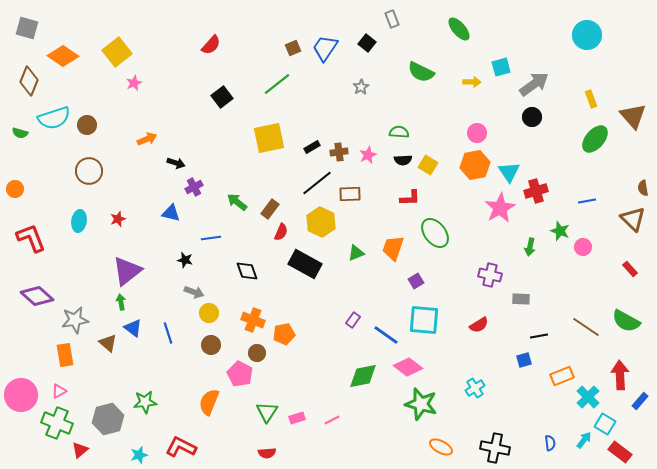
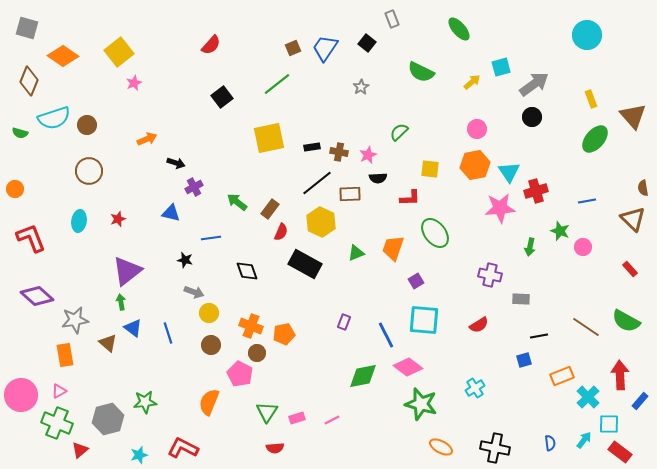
yellow square at (117, 52): moved 2 px right
yellow arrow at (472, 82): rotated 42 degrees counterclockwise
green semicircle at (399, 132): rotated 48 degrees counterclockwise
pink circle at (477, 133): moved 4 px up
black rectangle at (312, 147): rotated 21 degrees clockwise
brown cross at (339, 152): rotated 18 degrees clockwise
black semicircle at (403, 160): moved 25 px left, 18 px down
yellow square at (428, 165): moved 2 px right, 4 px down; rotated 24 degrees counterclockwise
pink star at (500, 208): rotated 24 degrees clockwise
orange cross at (253, 320): moved 2 px left, 6 px down
purple rectangle at (353, 320): moved 9 px left, 2 px down; rotated 14 degrees counterclockwise
blue line at (386, 335): rotated 28 degrees clockwise
cyan square at (605, 424): moved 4 px right; rotated 30 degrees counterclockwise
red L-shape at (181, 447): moved 2 px right, 1 px down
red semicircle at (267, 453): moved 8 px right, 5 px up
